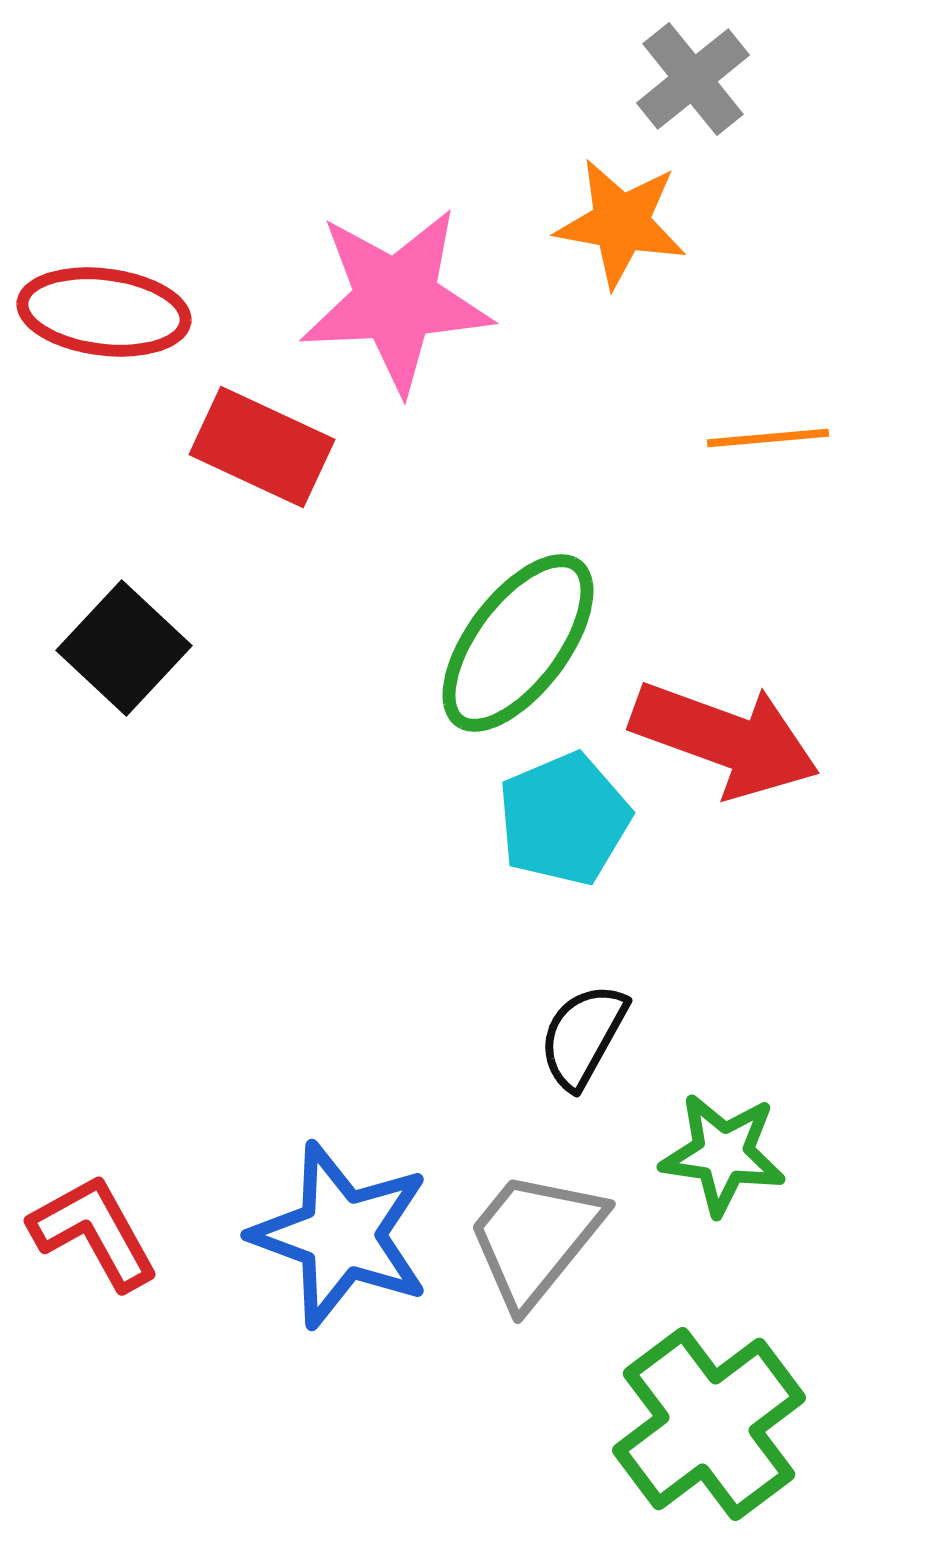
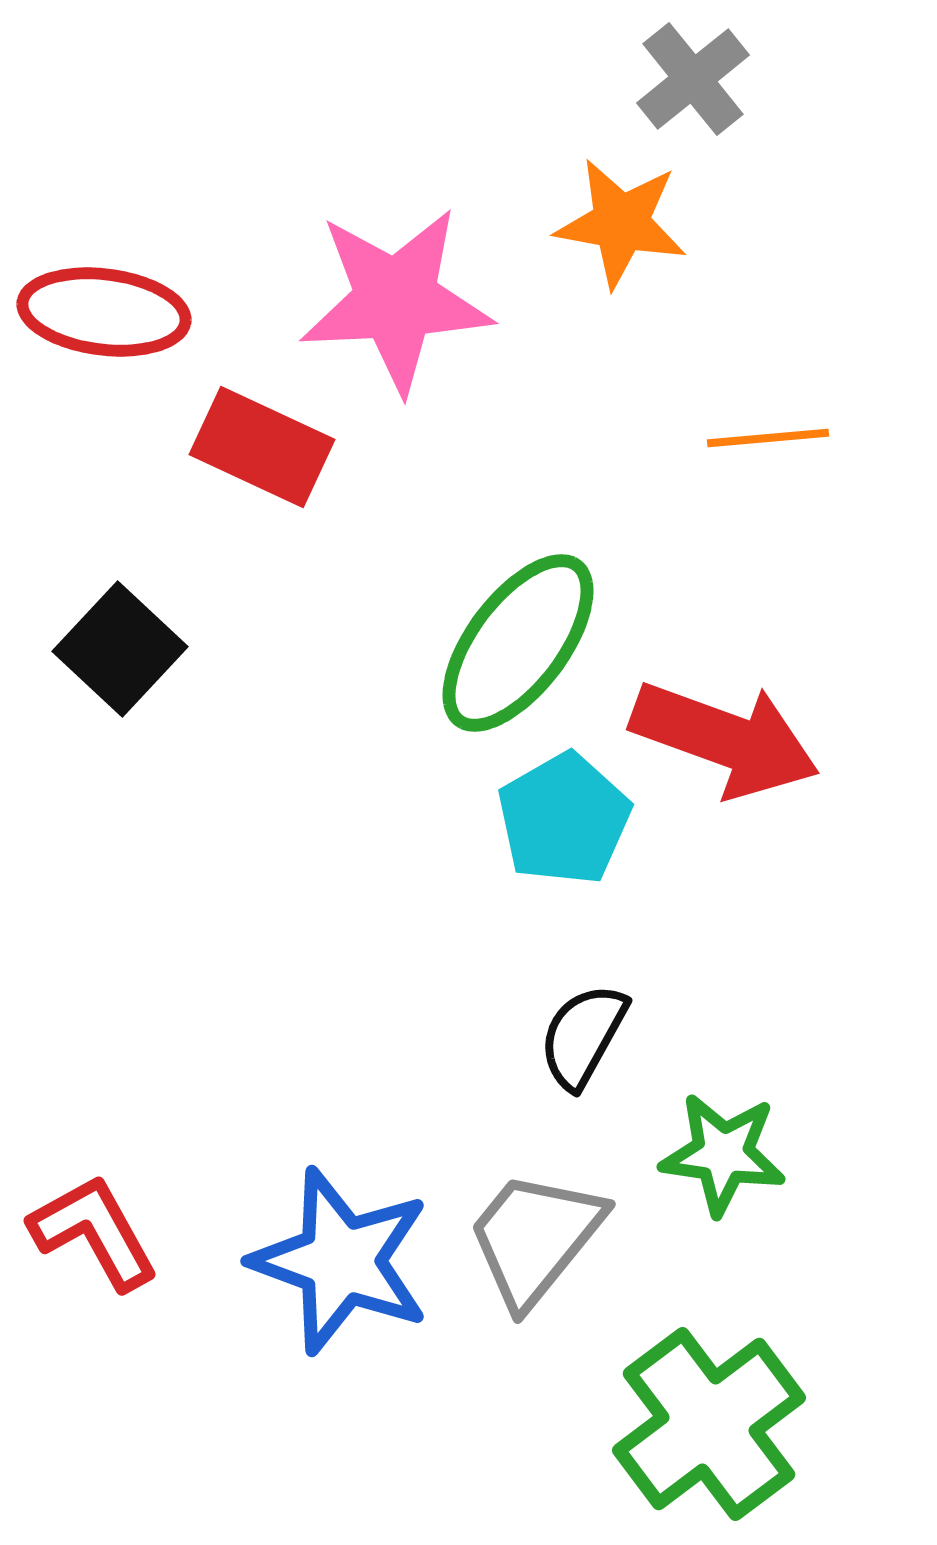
black square: moved 4 px left, 1 px down
cyan pentagon: rotated 7 degrees counterclockwise
blue star: moved 26 px down
